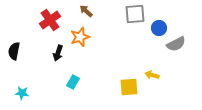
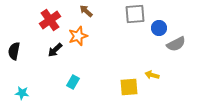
orange star: moved 2 px left, 1 px up
black arrow: moved 3 px left, 3 px up; rotated 28 degrees clockwise
